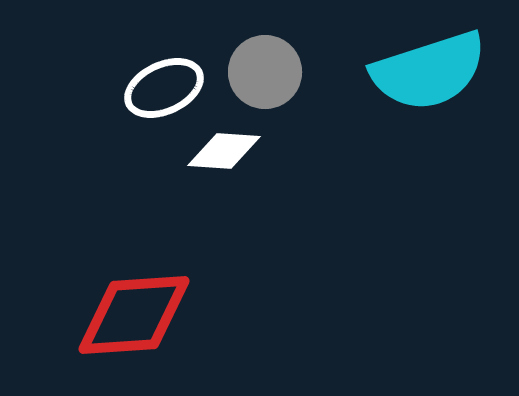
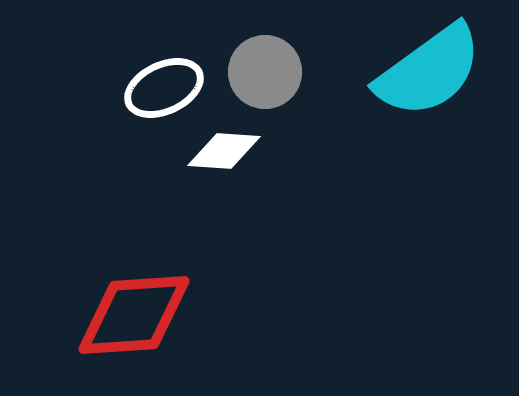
cyan semicircle: rotated 18 degrees counterclockwise
